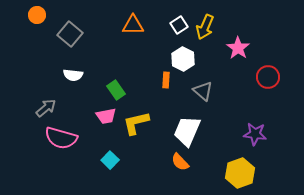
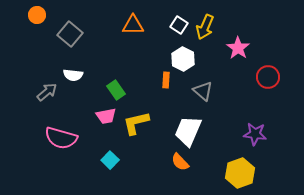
white square: rotated 24 degrees counterclockwise
gray arrow: moved 1 px right, 16 px up
white trapezoid: moved 1 px right
